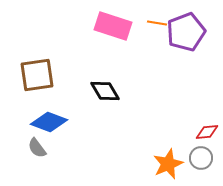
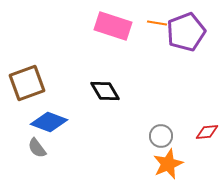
brown square: moved 10 px left, 8 px down; rotated 12 degrees counterclockwise
gray circle: moved 40 px left, 22 px up
